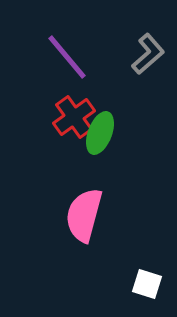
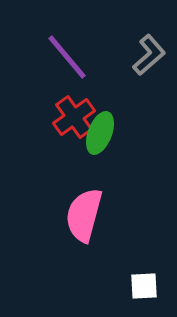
gray L-shape: moved 1 px right, 1 px down
white square: moved 3 px left, 2 px down; rotated 20 degrees counterclockwise
